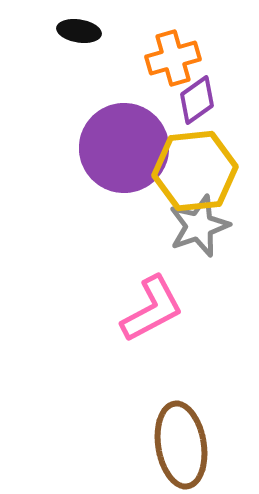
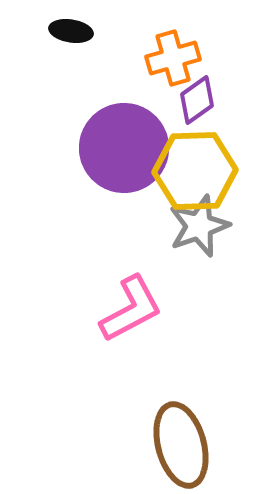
black ellipse: moved 8 px left
yellow hexagon: rotated 4 degrees clockwise
pink L-shape: moved 21 px left
brown ellipse: rotated 6 degrees counterclockwise
